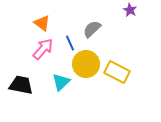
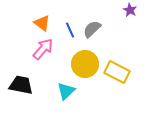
blue line: moved 13 px up
yellow circle: moved 1 px left
cyan triangle: moved 5 px right, 9 px down
